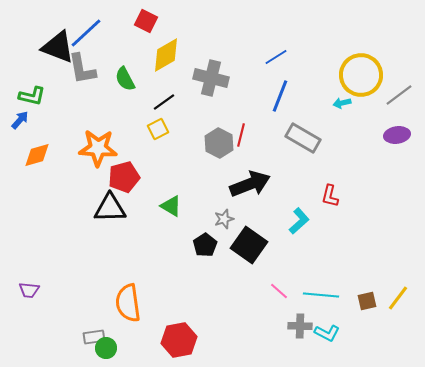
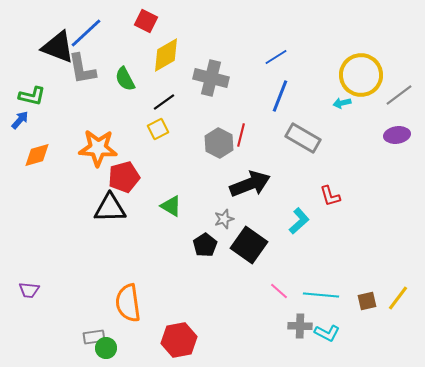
red L-shape at (330, 196): rotated 30 degrees counterclockwise
